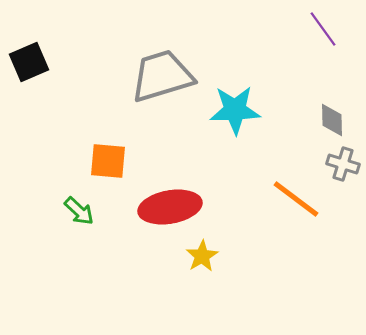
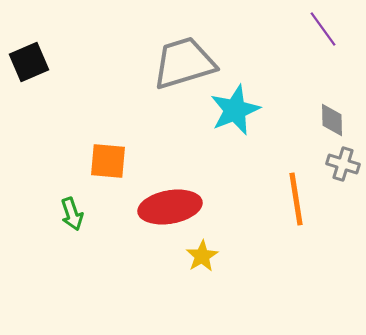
gray trapezoid: moved 22 px right, 13 px up
cyan star: rotated 21 degrees counterclockwise
orange line: rotated 44 degrees clockwise
green arrow: moved 7 px left, 3 px down; rotated 28 degrees clockwise
